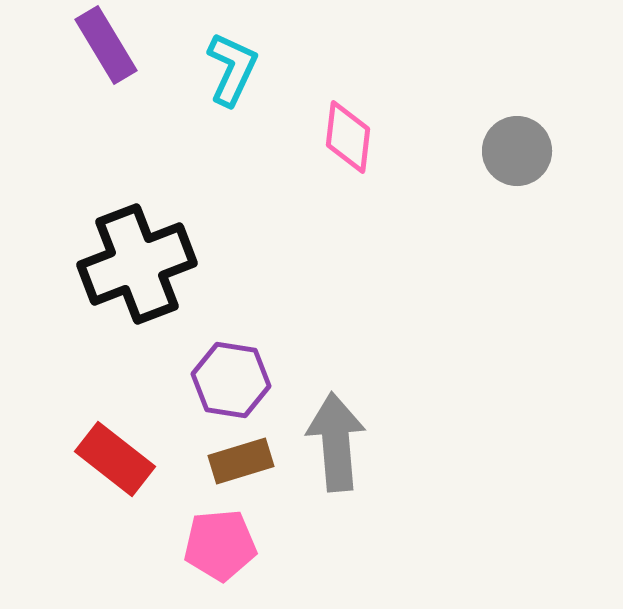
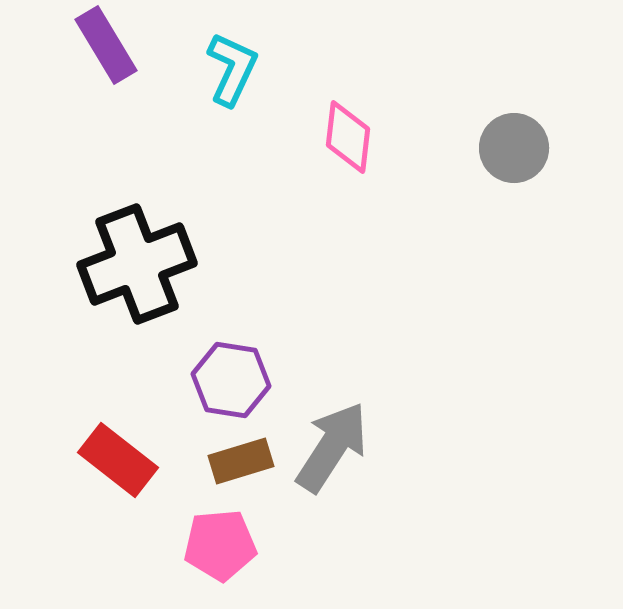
gray circle: moved 3 px left, 3 px up
gray arrow: moved 4 px left, 5 px down; rotated 38 degrees clockwise
red rectangle: moved 3 px right, 1 px down
